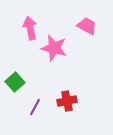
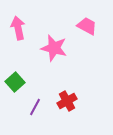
pink arrow: moved 12 px left
red cross: rotated 18 degrees counterclockwise
